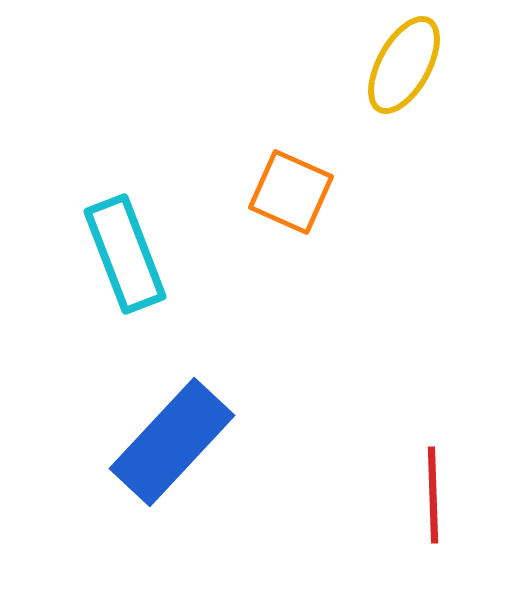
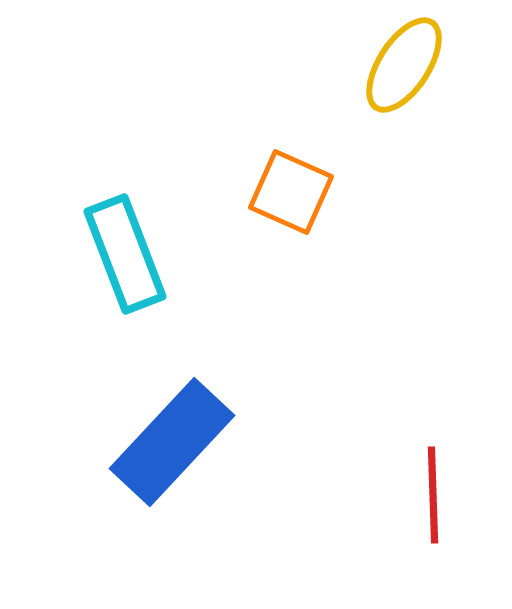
yellow ellipse: rotated 4 degrees clockwise
